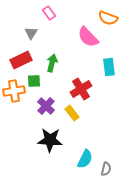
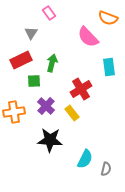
orange cross: moved 21 px down
